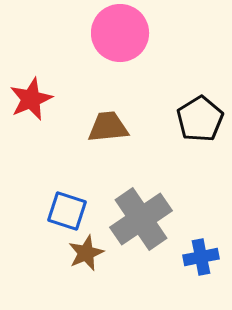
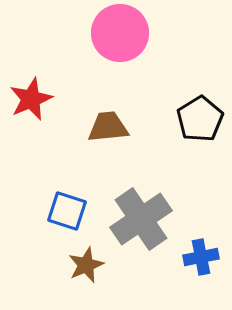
brown star: moved 12 px down
